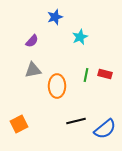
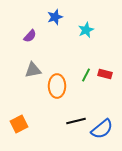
cyan star: moved 6 px right, 7 px up
purple semicircle: moved 2 px left, 5 px up
green line: rotated 16 degrees clockwise
blue semicircle: moved 3 px left
